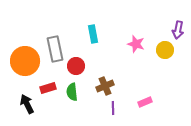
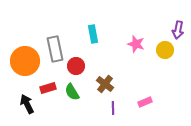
brown cross: moved 2 px up; rotated 30 degrees counterclockwise
green semicircle: rotated 24 degrees counterclockwise
